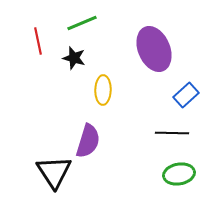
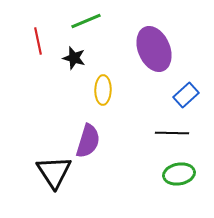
green line: moved 4 px right, 2 px up
